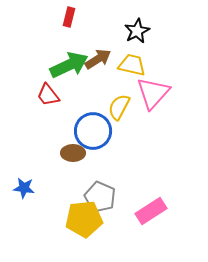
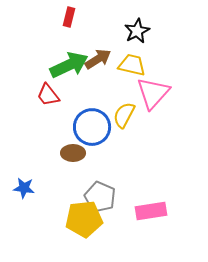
yellow semicircle: moved 5 px right, 8 px down
blue circle: moved 1 px left, 4 px up
pink rectangle: rotated 24 degrees clockwise
